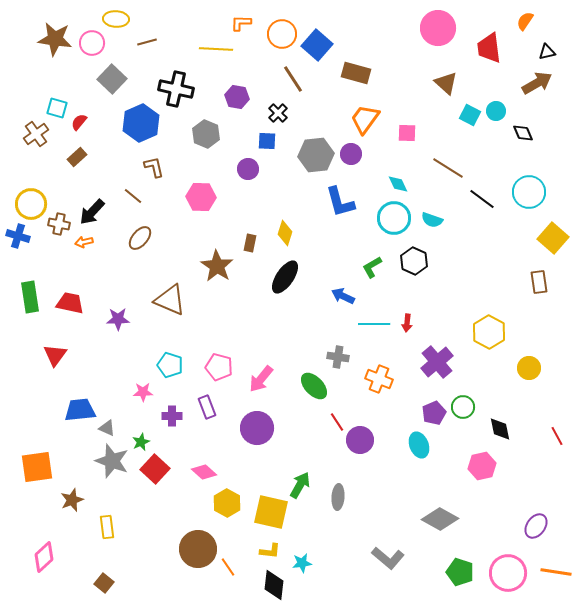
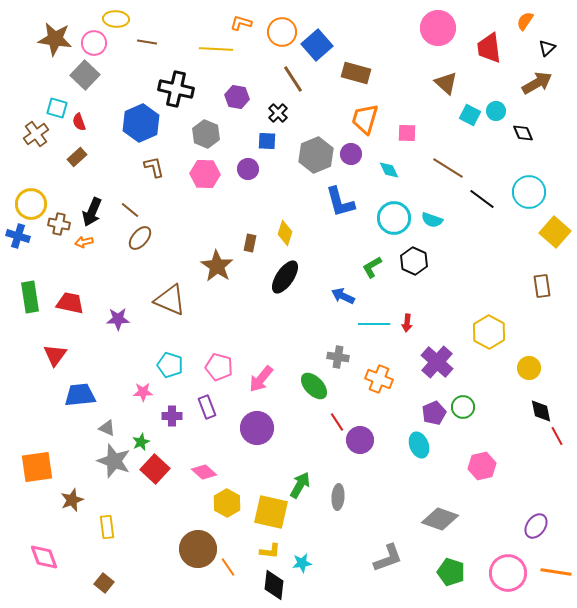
orange L-shape at (241, 23): rotated 15 degrees clockwise
orange circle at (282, 34): moved 2 px up
brown line at (147, 42): rotated 24 degrees clockwise
pink circle at (92, 43): moved 2 px right
blue square at (317, 45): rotated 8 degrees clockwise
black triangle at (547, 52): moved 4 px up; rotated 30 degrees counterclockwise
gray square at (112, 79): moved 27 px left, 4 px up
orange trapezoid at (365, 119): rotated 20 degrees counterclockwise
red semicircle at (79, 122): rotated 60 degrees counterclockwise
gray hexagon at (316, 155): rotated 16 degrees counterclockwise
cyan diamond at (398, 184): moved 9 px left, 14 px up
brown line at (133, 196): moved 3 px left, 14 px down
pink hexagon at (201, 197): moved 4 px right, 23 px up
black arrow at (92, 212): rotated 20 degrees counterclockwise
yellow square at (553, 238): moved 2 px right, 6 px up
brown rectangle at (539, 282): moved 3 px right, 4 px down
purple cross at (437, 362): rotated 8 degrees counterclockwise
blue trapezoid at (80, 410): moved 15 px up
black diamond at (500, 429): moved 41 px right, 18 px up
gray star at (112, 461): moved 2 px right
gray diamond at (440, 519): rotated 9 degrees counterclockwise
pink diamond at (44, 557): rotated 68 degrees counterclockwise
gray L-shape at (388, 558): rotated 60 degrees counterclockwise
green pentagon at (460, 572): moved 9 px left
